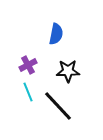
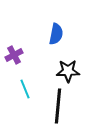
purple cross: moved 14 px left, 10 px up
cyan line: moved 3 px left, 3 px up
black line: rotated 48 degrees clockwise
